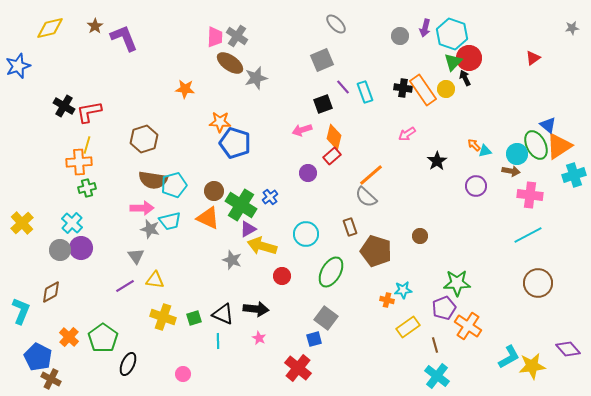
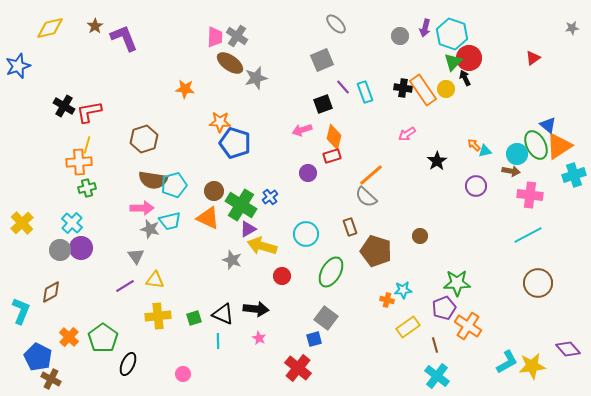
red rectangle at (332, 156): rotated 24 degrees clockwise
yellow cross at (163, 317): moved 5 px left, 1 px up; rotated 25 degrees counterclockwise
cyan L-shape at (509, 357): moved 2 px left, 5 px down
